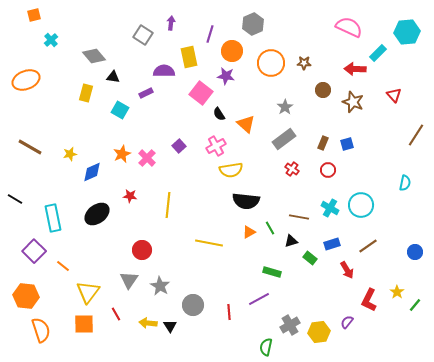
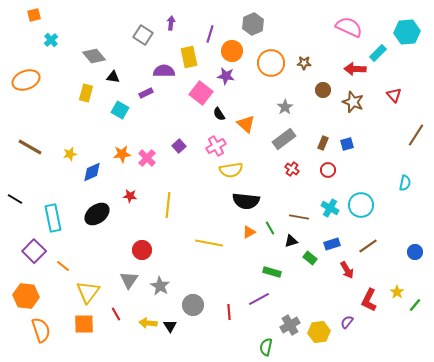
orange star at (122, 154): rotated 18 degrees clockwise
